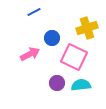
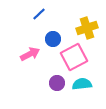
blue line: moved 5 px right, 2 px down; rotated 16 degrees counterclockwise
blue circle: moved 1 px right, 1 px down
pink square: rotated 36 degrees clockwise
cyan semicircle: moved 1 px right, 1 px up
